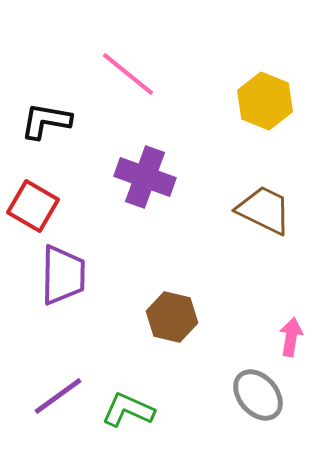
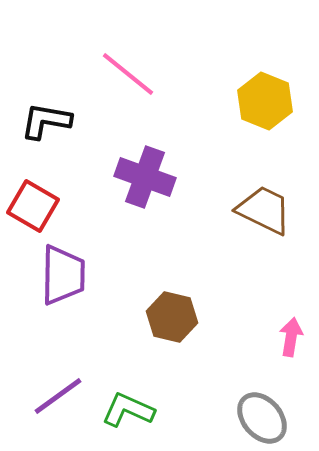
gray ellipse: moved 4 px right, 23 px down
